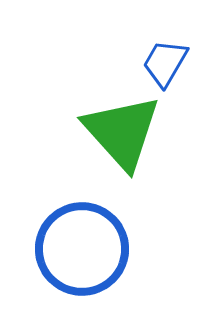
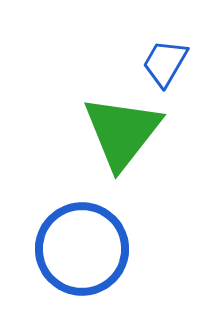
green triangle: rotated 20 degrees clockwise
